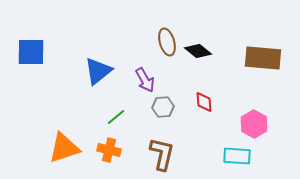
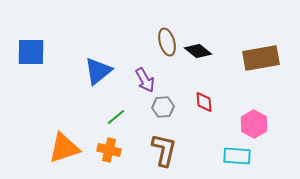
brown rectangle: moved 2 px left; rotated 15 degrees counterclockwise
brown L-shape: moved 2 px right, 4 px up
